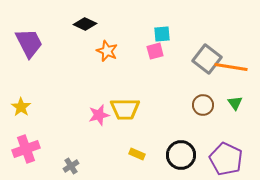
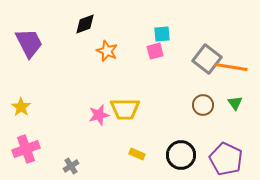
black diamond: rotated 45 degrees counterclockwise
